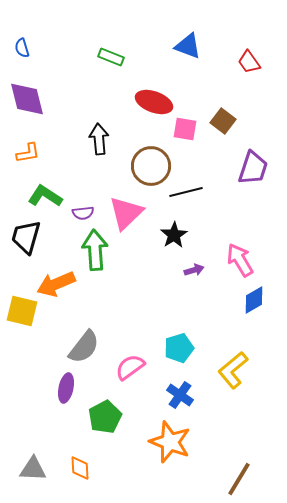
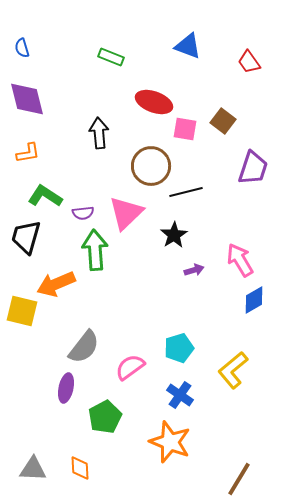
black arrow: moved 6 px up
